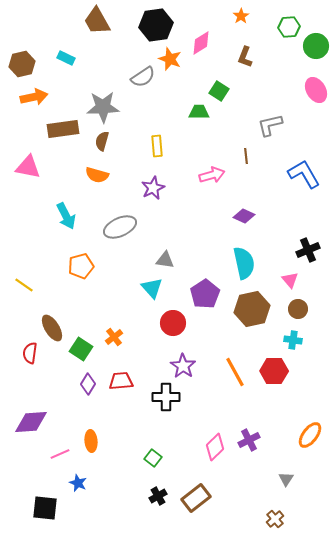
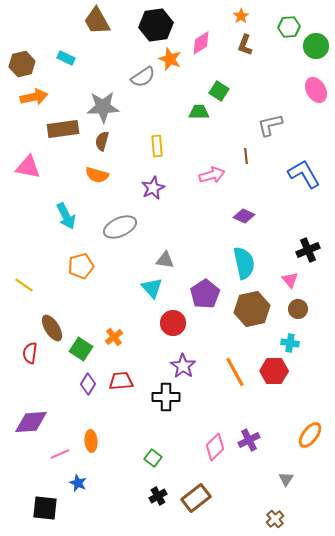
brown L-shape at (245, 57): moved 12 px up
cyan cross at (293, 340): moved 3 px left, 3 px down
